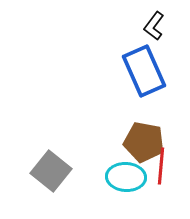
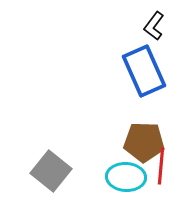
brown pentagon: rotated 9 degrees counterclockwise
